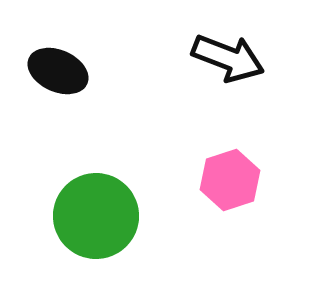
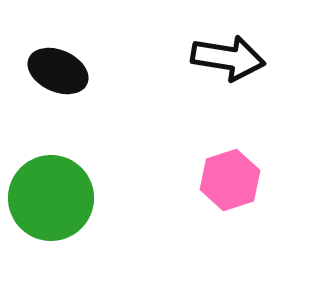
black arrow: rotated 12 degrees counterclockwise
green circle: moved 45 px left, 18 px up
